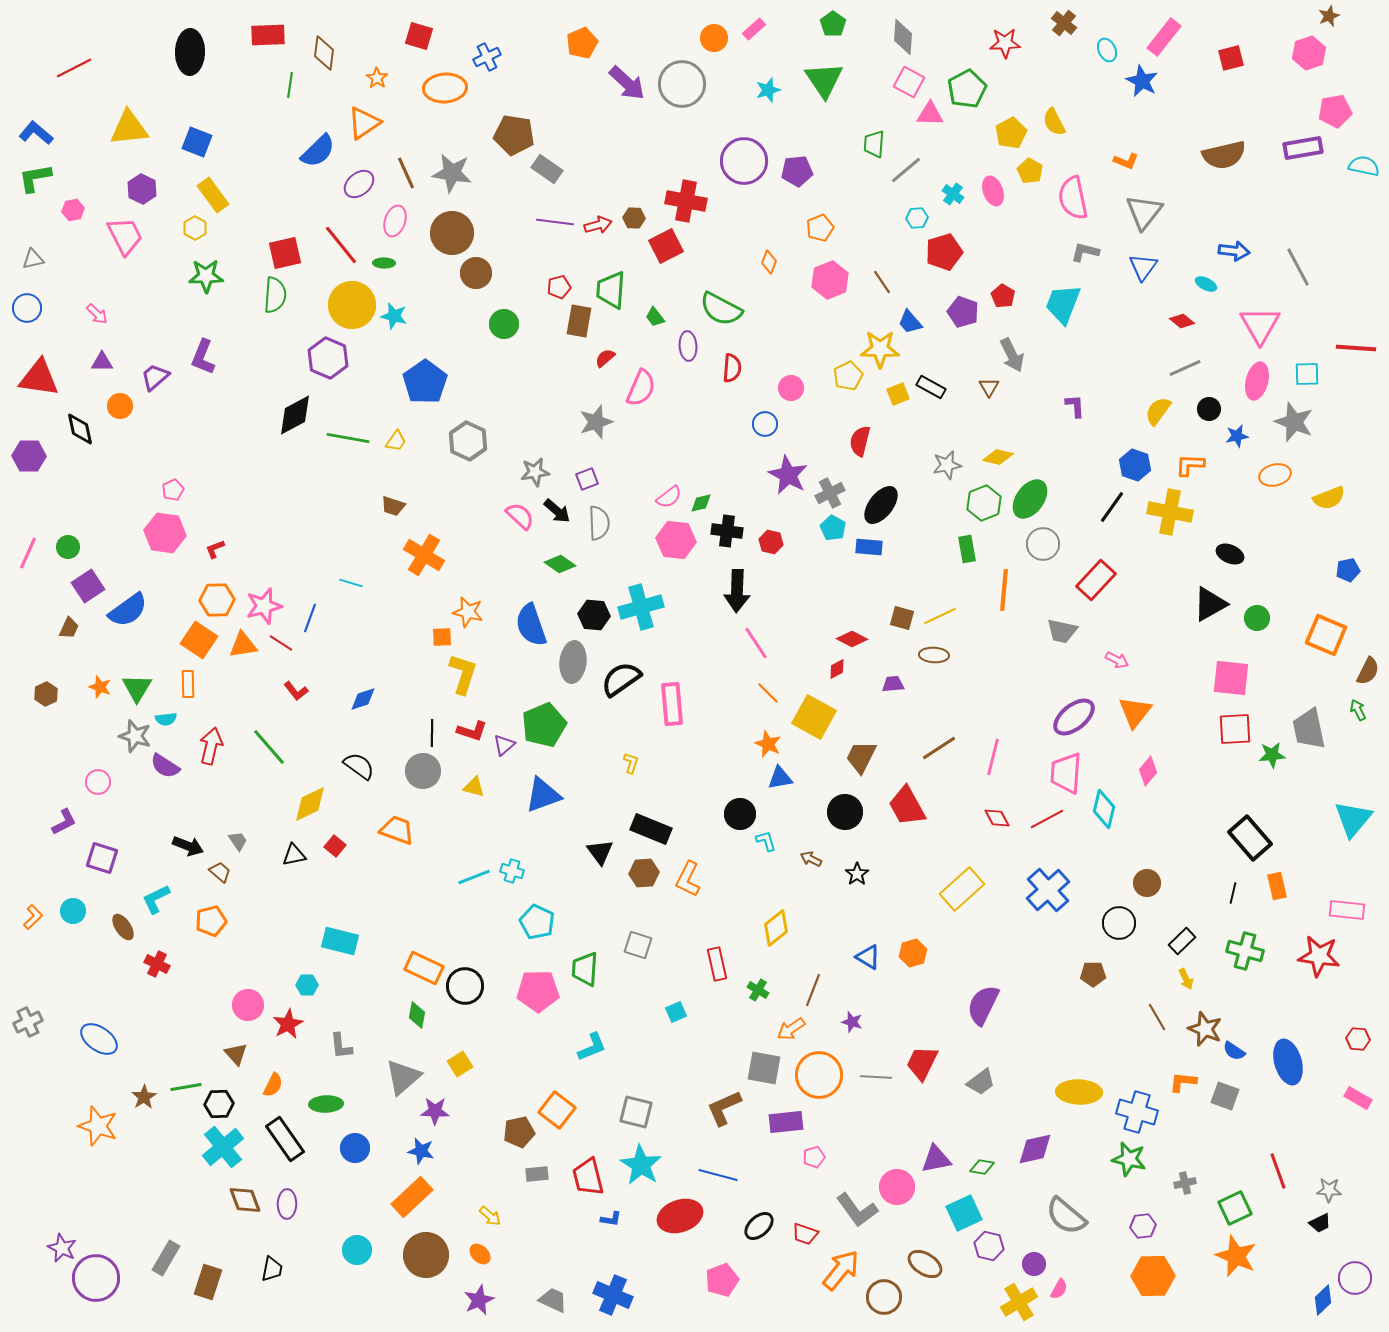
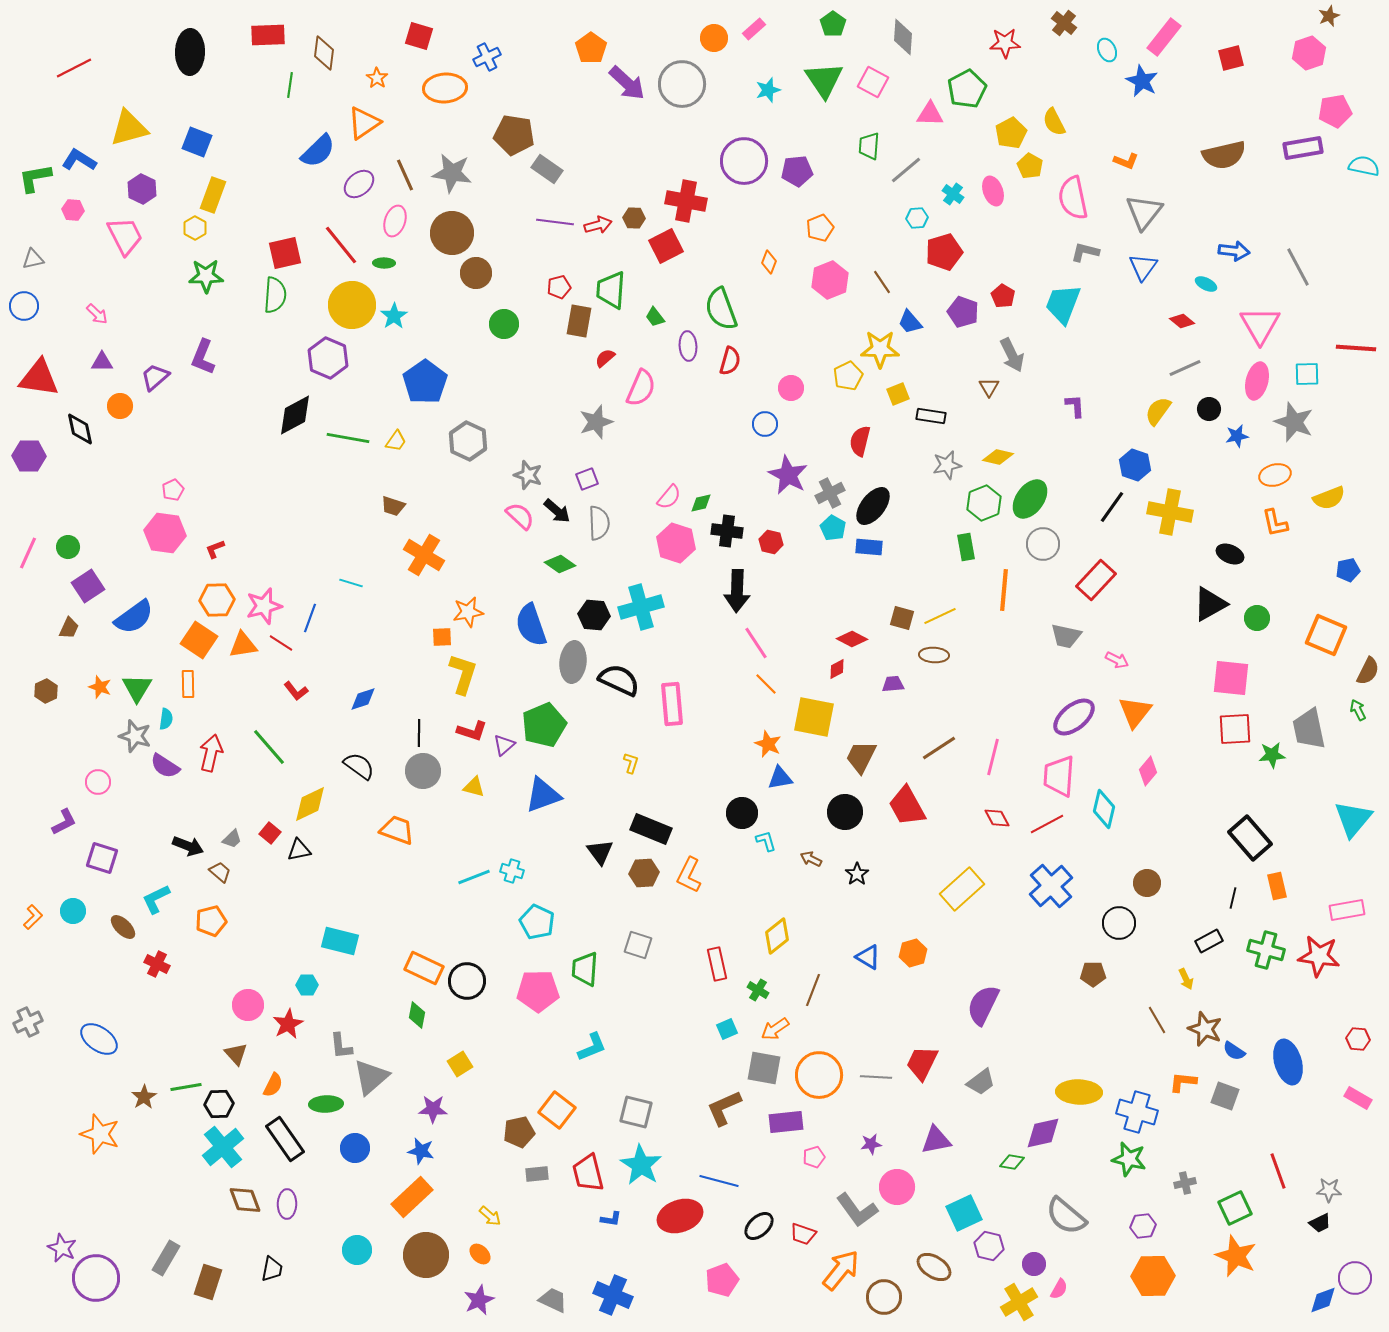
orange pentagon at (582, 43): moved 9 px right, 5 px down; rotated 12 degrees counterclockwise
pink square at (909, 82): moved 36 px left
yellow triangle at (129, 128): rotated 9 degrees counterclockwise
blue L-shape at (36, 133): moved 43 px right, 27 px down; rotated 8 degrees counterclockwise
green trapezoid at (874, 144): moved 5 px left, 2 px down
yellow pentagon at (1030, 171): moved 5 px up
brown line at (406, 173): moved 1 px left, 2 px down
yellow rectangle at (213, 195): rotated 56 degrees clockwise
pink hexagon at (73, 210): rotated 15 degrees clockwise
blue circle at (27, 308): moved 3 px left, 2 px up
green semicircle at (721, 309): rotated 42 degrees clockwise
cyan star at (394, 316): rotated 24 degrees clockwise
red semicircle at (732, 368): moved 2 px left, 7 px up; rotated 12 degrees clockwise
black rectangle at (931, 387): moved 29 px down; rotated 20 degrees counterclockwise
orange L-shape at (1190, 465): moved 85 px right, 58 px down; rotated 104 degrees counterclockwise
gray star at (535, 472): moved 7 px left, 3 px down; rotated 28 degrees clockwise
pink semicircle at (669, 497): rotated 12 degrees counterclockwise
black ellipse at (881, 505): moved 8 px left, 1 px down
pink hexagon at (676, 540): moved 3 px down; rotated 12 degrees clockwise
green rectangle at (967, 549): moved 1 px left, 2 px up
blue semicircle at (128, 610): moved 6 px right, 7 px down
orange star at (468, 612): rotated 24 degrees counterclockwise
gray trapezoid at (1062, 631): moved 4 px right, 5 px down
black semicircle at (621, 679): moved 2 px left, 1 px down; rotated 60 degrees clockwise
orange line at (768, 693): moved 2 px left, 9 px up
brown hexagon at (46, 694): moved 3 px up
yellow square at (814, 717): rotated 18 degrees counterclockwise
cyan semicircle at (166, 719): rotated 75 degrees counterclockwise
black line at (432, 733): moved 13 px left
red arrow at (211, 746): moved 7 px down
pink trapezoid at (1066, 773): moved 7 px left, 3 px down
black circle at (740, 814): moved 2 px right, 1 px up
red line at (1047, 819): moved 5 px down
gray trapezoid at (238, 841): moved 6 px left, 2 px up; rotated 80 degrees clockwise
red square at (335, 846): moved 65 px left, 13 px up
black triangle at (294, 855): moved 5 px right, 5 px up
orange L-shape at (688, 879): moved 1 px right, 4 px up
blue cross at (1048, 890): moved 3 px right, 4 px up
black line at (1233, 893): moved 5 px down
pink rectangle at (1347, 910): rotated 16 degrees counterclockwise
brown ellipse at (123, 927): rotated 12 degrees counterclockwise
yellow diamond at (776, 928): moved 1 px right, 8 px down
black rectangle at (1182, 941): moved 27 px right; rotated 16 degrees clockwise
green cross at (1245, 951): moved 21 px right, 1 px up
black circle at (465, 986): moved 2 px right, 5 px up
cyan square at (676, 1012): moved 51 px right, 17 px down
brown line at (1157, 1017): moved 3 px down
purple star at (852, 1022): moved 19 px right, 122 px down; rotated 25 degrees counterclockwise
orange arrow at (791, 1029): moved 16 px left
gray triangle at (403, 1077): moved 32 px left
purple star at (435, 1111): moved 2 px left, 2 px up
orange star at (98, 1126): moved 2 px right, 8 px down
purple diamond at (1035, 1149): moved 8 px right, 16 px up
purple triangle at (936, 1159): moved 19 px up
green diamond at (982, 1167): moved 30 px right, 5 px up
blue line at (718, 1175): moved 1 px right, 6 px down
red trapezoid at (588, 1177): moved 4 px up
red trapezoid at (805, 1234): moved 2 px left
brown ellipse at (925, 1264): moved 9 px right, 3 px down
blue diamond at (1323, 1300): rotated 24 degrees clockwise
